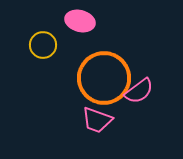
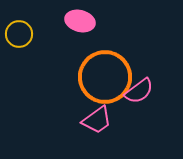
yellow circle: moved 24 px left, 11 px up
orange circle: moved 1 px right, 1 px up
pink trapezoid: rotated 56 degrees counterclockwise
